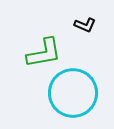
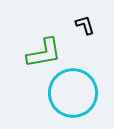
black L-shape: rotated 130 degrees counterclockwise
